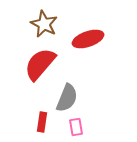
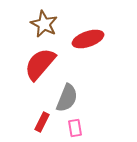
red rectangle: rotated 18 degrees clockwise
pink rectangle: moved 1 px left, 1 px down
